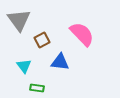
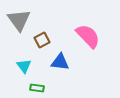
pink semicircle: moved 6 px right, 2 px down
